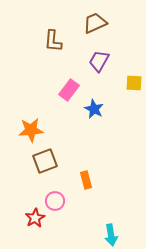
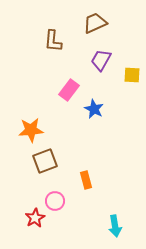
purple trapezoid: moved 2 px right, 1 px up
yellow square: moved 2 px left, 8 px up
cyan arrow: moved 4 px right, 9 px up
